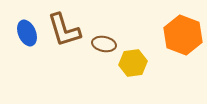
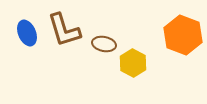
yellow hexagon: rotated 24 degrees counterclockwise
